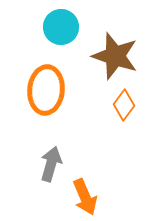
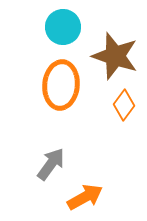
cyan circle: moved 2 px right
orange ellipse: moved 15 px right, 5 px up
gray arrow: rotated 20 degrees clockwise
orange arrow: rotated 96 degrees counterclockwise
